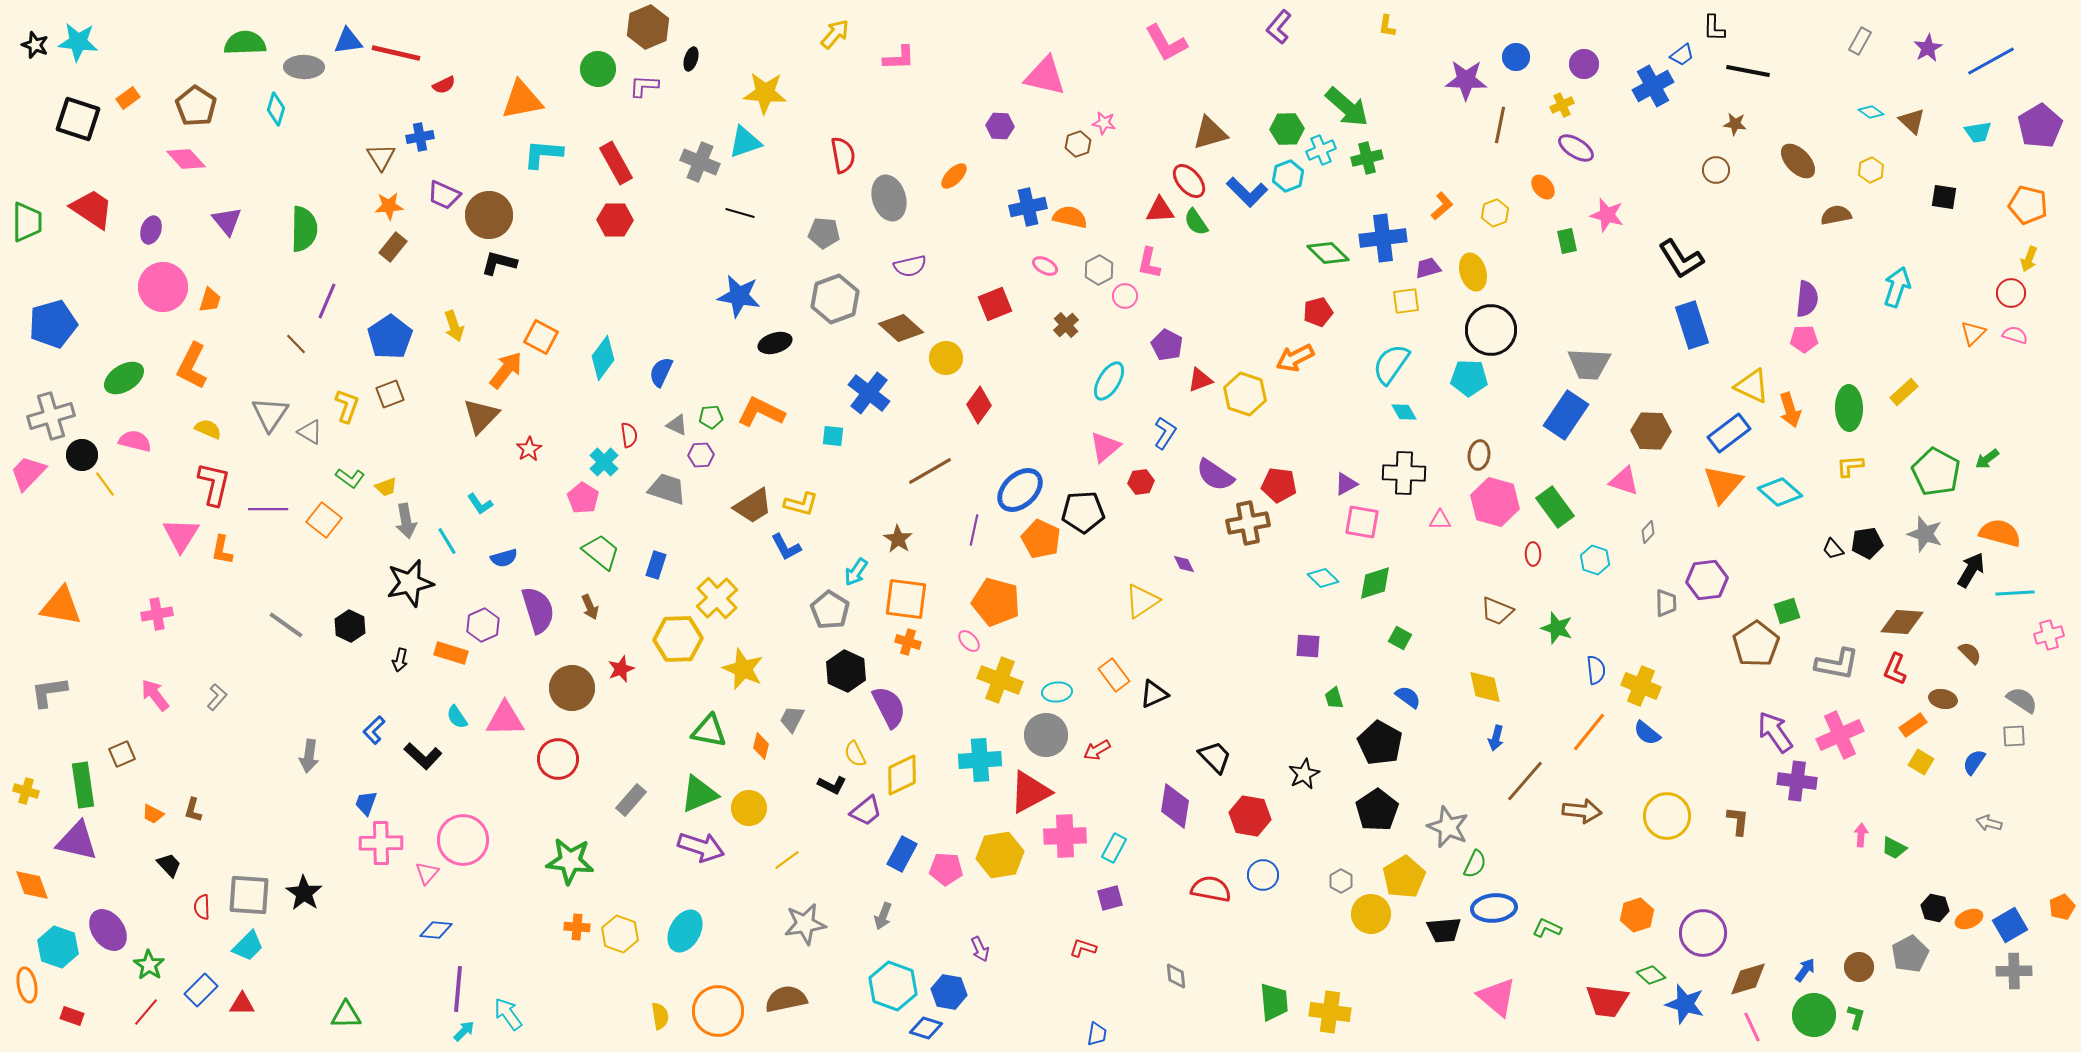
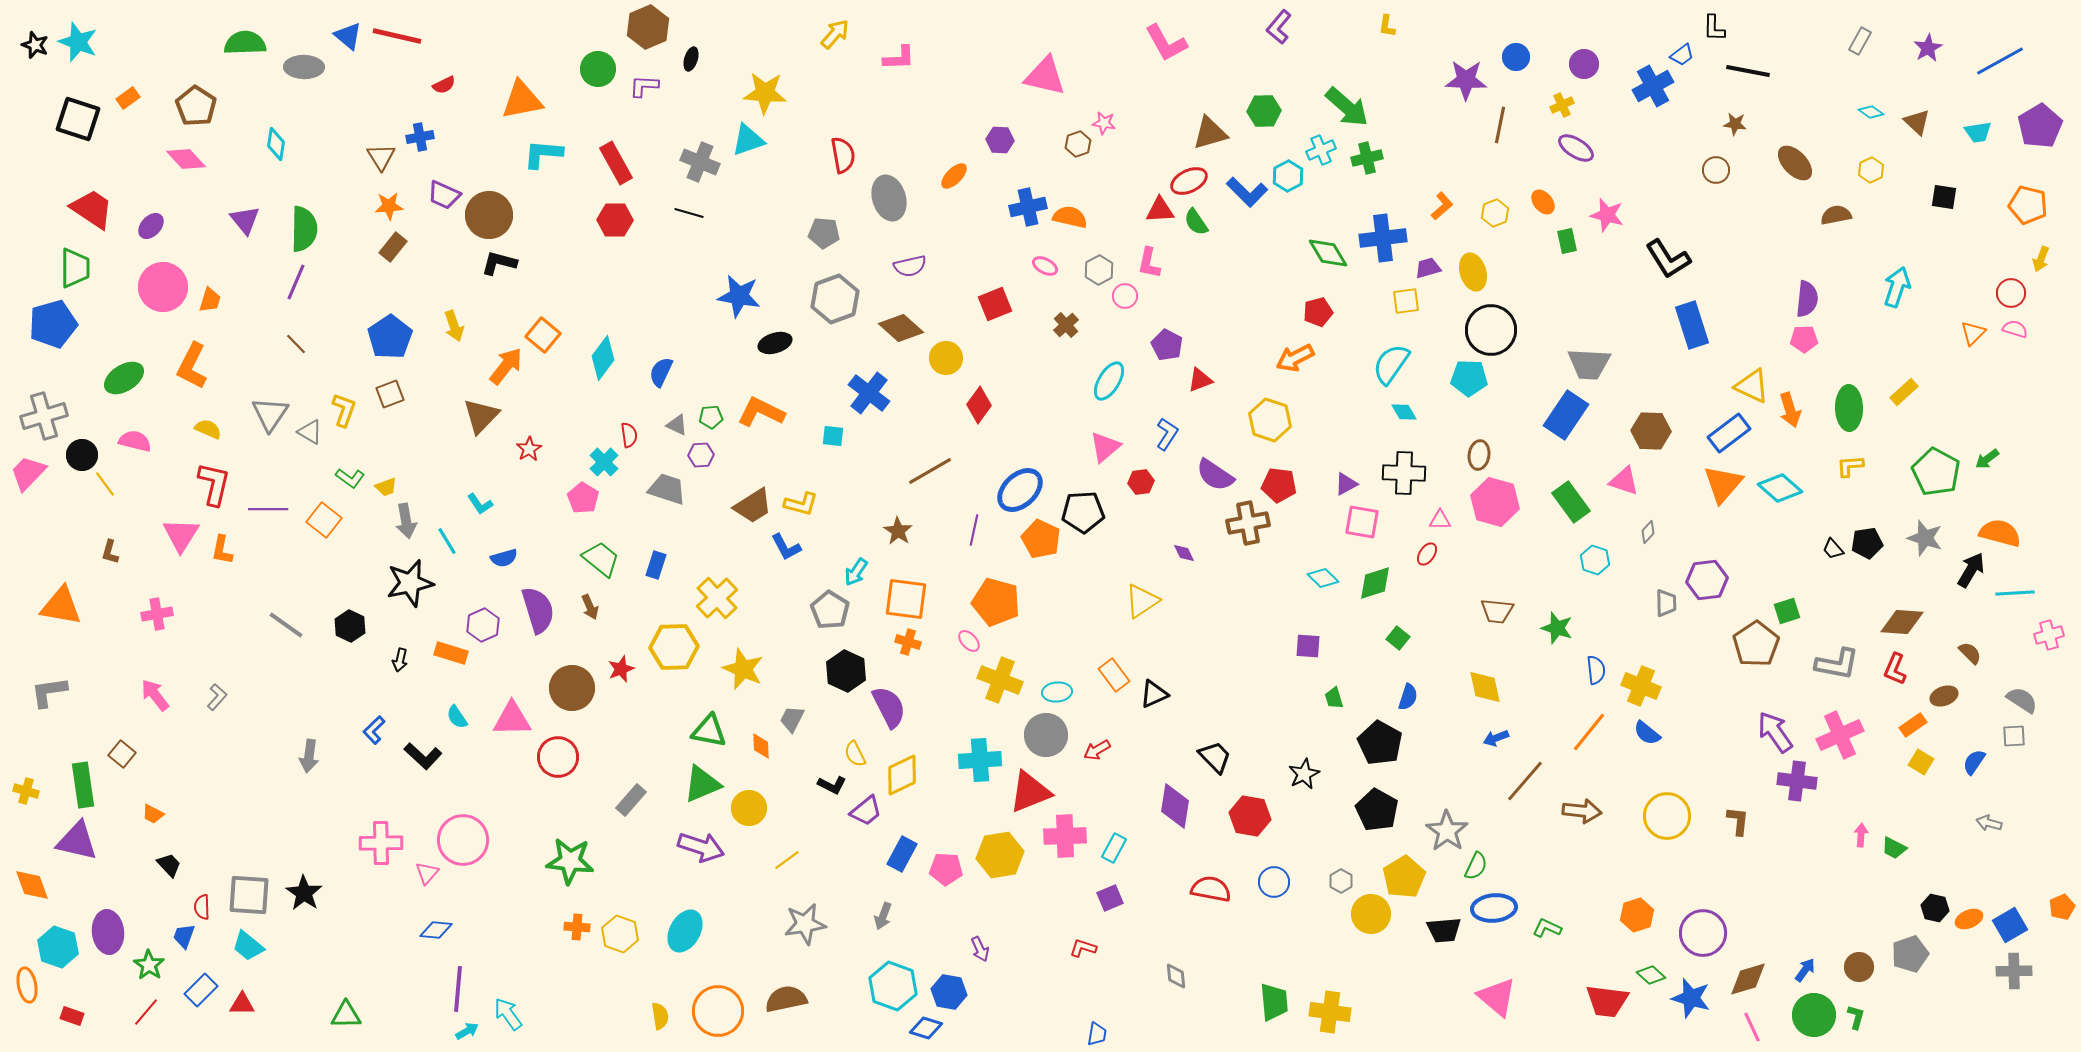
blue triangle at (348, 41): moved 5 px up; rotated 48 degrees clockwise
cyan star at (78, 42): rotated 15 degrees clockwise
red line at (396, 53): moved 1 px right, 17 px up
blue line at (1991, 61): moved 9 px right
cyan diamond at (276, 109): moved 35 px down; rotated 8 degrees counterclockwise
brown triangle at (1912, 121): moved 5 px right, 1 px down
purple hexagon at (1000, 126): moved 14 px down
green hexagon at (1287, 129): moved 23 px left, 18 px up
cyan triangle at (745, 142): moved 3 px right, 2 px up
brown ellipse at (1798, 161): moved 3 px left, 2 px down
cyan hexagon at (1288, 176): rotated 8 degrees counterclockwise
red ellipse at (1189, 181): rotated 75 degrees counterclockwise
orange ellipse at (1543, 187): moved 15 px down
black line at (740, 213): moved 51 px left
purple triangle at (227, 221): moved 18 px right, 1 px up
green trapezoid at (27, 222): moved 48 px right, 46 px down
purple ellipse at (151, 230): moved 4 px up; rotated 24 degrees clockwise
green diamond at (1328, 253): rotated 15 degrees clockwise
black L-shape at (1681, 259): moved 13 px left
yellow arrow at (2029, 259): moved 12 px right
purple line at (327, 301): moved 31 px left, 19 px up
pink semicircle at (2015, 335): moved 6 px up
orange square at (541, 337): moved 2 px right, 2 px up; rotated 12 degrees clockwise
orange arrow at (506, 370): moved 4 px up
yellow hexagon at (1245, 394): moved 25 px right, 26 px down
yellow L-shape at (347, 406): moved 3 px left, 4 px down
gray cross at (51, 416): moved 7 px left
blue L-shape at (1165, 433): moved 2 px right, 1 px down
cyan diamond at (1780, 492): moved 4 px up
green rectangle at (1555, 507): moved 16 px right, 5 px up
gray star at (1925, 534): moved 4 px down
brown star at (898, 539): moved 8 px up
green trapezoid at (601, 552): moved 7 px down
red ellipse at (1533, 554): moved 106 px left; rotated 35 degrees clockwise
purple diamond at (1184, 564): moved 11 px up
brown trapezoid at (1497, 611): rotated 16 degrees counterclockwise
green square at (1400, 638): moved 2 px left; rotated 10 degrees clockwise
yellow hexagon at (678, 639): moved 4 px left, 8 px down
blue semicircle at (1408, 697): rotated 72 degrees clockwise
brown ellipse at (1943, 699): moved 1 px right, 3 px up; rotated 32 degrees counterclockwise
pink triangle at (505, 719): moved 7 px right
blue arrow at (1496, 738): rotated 55 degrees clockwise
orange diamond at (761, 746): rotated 16 degrees counterclockwise
brown square at (122, 754): rotated 28 degrees counterclockwise
red circle at (558, 759): moved 2 px up
red triangle at (1030, 792): rotated 6 degrees clockwise
green triangle at (699, 794): moved 3 px right, 10 px up
blue trapezoid at (366, 803): moved 182 px left, 133 px down
brown L-shape at (193, 810): moved 83 px left, 258 px up
black pentagon at (1377, 810): rotated 9 degrees counterclockwise
gray star at (1448, 827): moved 1 px left, 4 px down; rotated 12 degrees clockwise
green semicircle at (1475, 864): moved 1 px right, 2 px down
blue circle at (1263, 875): moved 11 px right, 7 px down
purple square at (1110, 898): rotated 8 degrees counterclockwise
purple ellipse at (108, 930): moved 2 px down; rotated 30 degrees clockwise
cyan trapezoid at (248, 946): rotated 84 degrees clockwise
gray pentagon at (1910, 954): rotated 9 degrees clockwise
blue star at (1685, 1004): moved 6 px right, 6 px up
cyan arrow at (464, 1031): moved 3 px right; rotated 15 degrees clockwise
